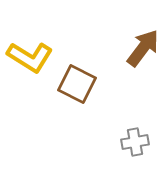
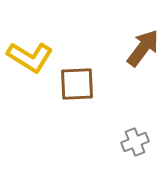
brown square: rotated 30 degrees counterclockwise
gray cross: rotated 12 degrees counterclockwise
